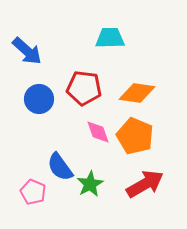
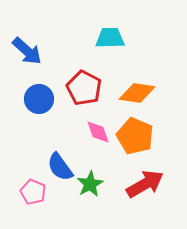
red pentagon: rotated 20 degrees clockwise
